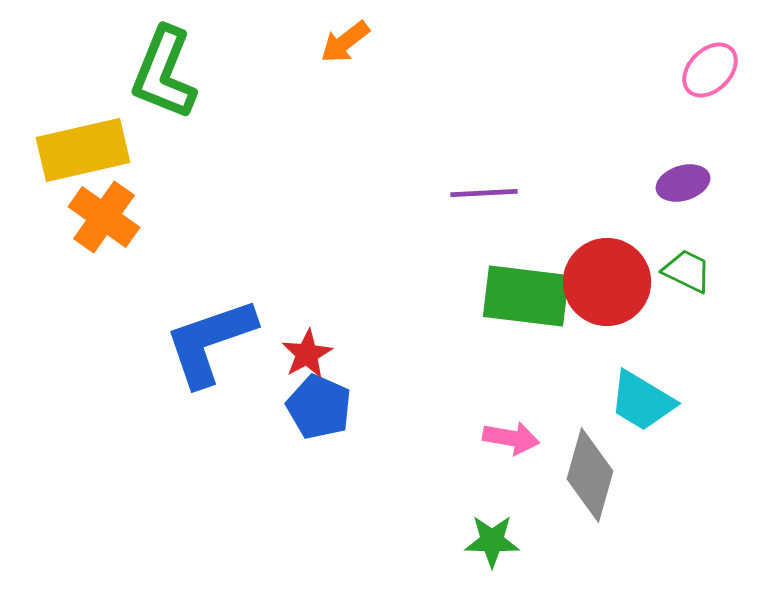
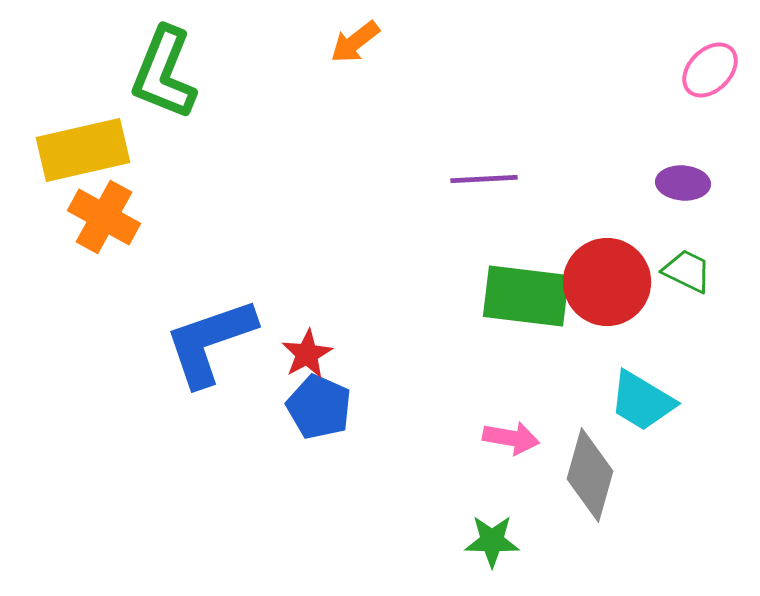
orange arrow: moved 10 px right
purple ellipse: rotated 21 degrees clockwise
purple line: moved 14 px up
orange cross: rotated 6 degrees counterclockwise
